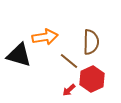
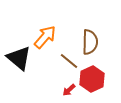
orange arrow: rotated 40 degrees counterclockwise
brown semicircle: moved 1 px left
black triangle: moved 3 px down; rotated 24 degrees clockwise
